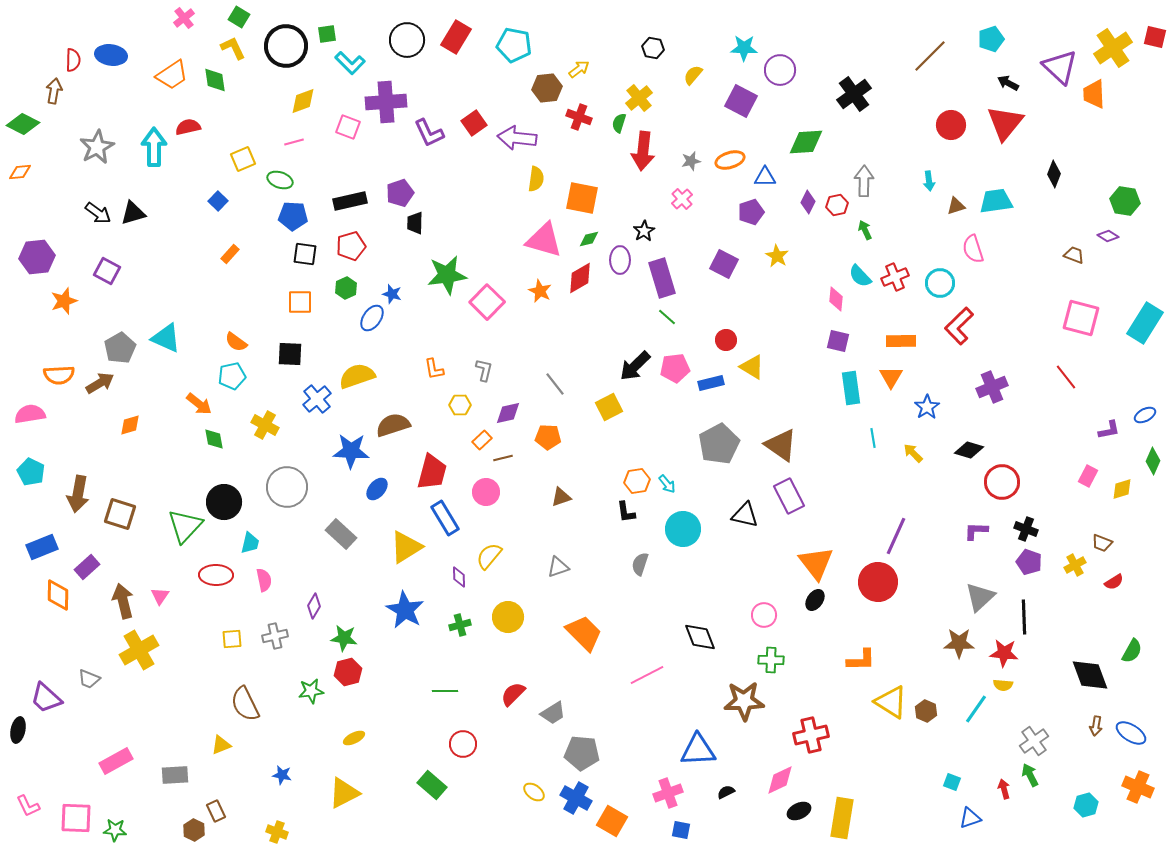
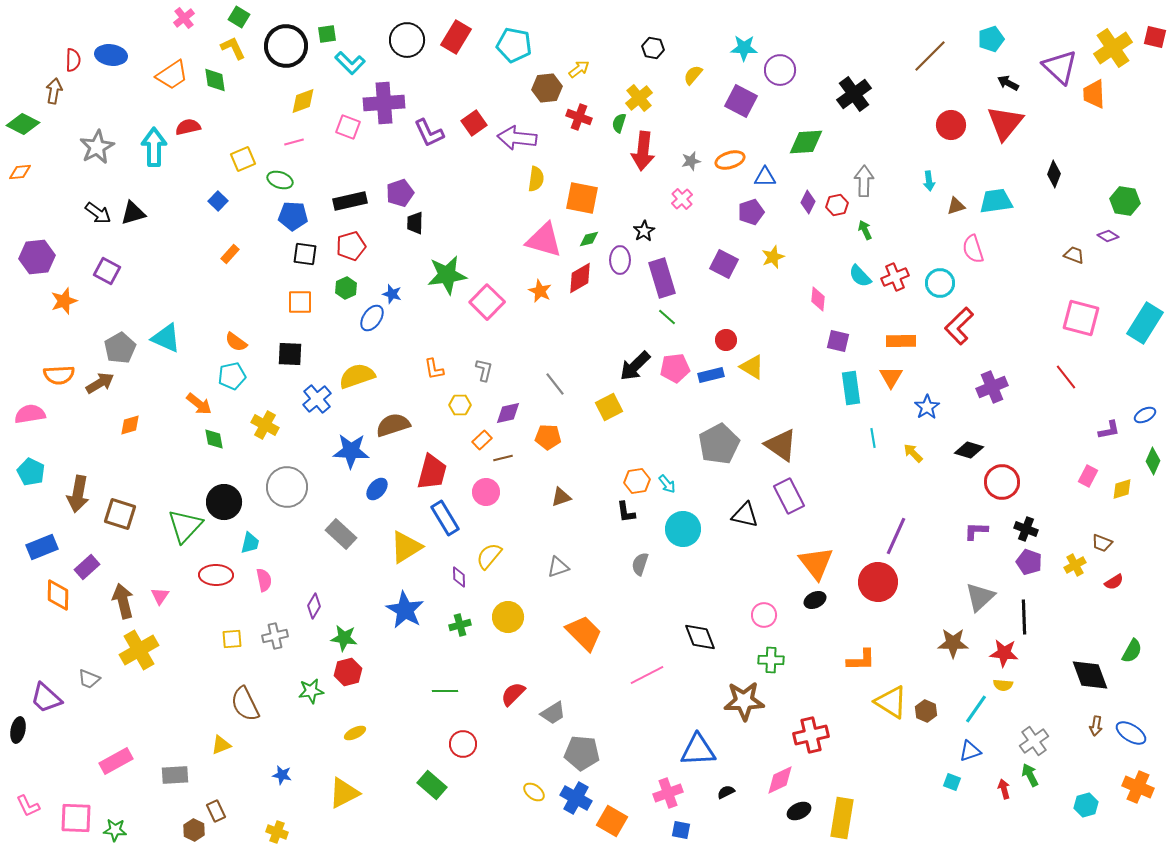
purple cross at (386, 102): moved 2 px left, 1 px down
yellow star at (777, 256): moved 4 px left, 1 px down; rotated 20 degrees clockwise
pink diamond at (836, 299): moved 18 px left
blue rectangle at (711, 383): moved 8 px up
black ellipse at (815, 600): rotated 30 degrees clockwise
brown star at (959, 643): moved 6 px left
yellow ellipse at (354, 738): moved 1 px right, 5 px up
blue triangle at (970, 818): moved 67 px up
